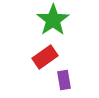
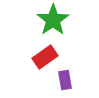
purple rectangle: moved 1 px right
